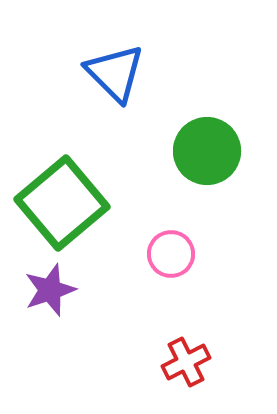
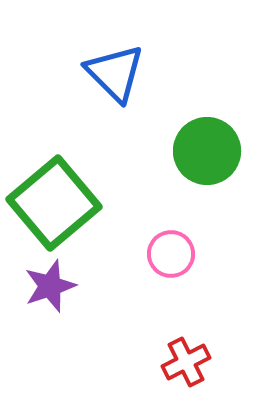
green square: moved 8 px left
purple star: moved 4 px up
